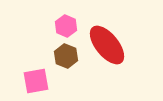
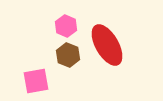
red ellipse: rotated 9 degrees clockwise
brown hexagon: moved 2 px right, 1 px up
